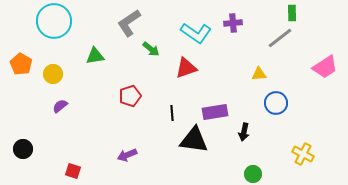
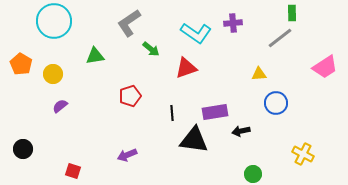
black arrow: moved 3 px left, 1 px up; rotated 66 degrees clockwise
